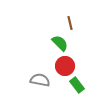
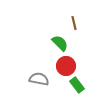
brown line: moved 4 px right
red circle: moved 1 px right
gray semicircle: moved 1 px left, 1 px up
